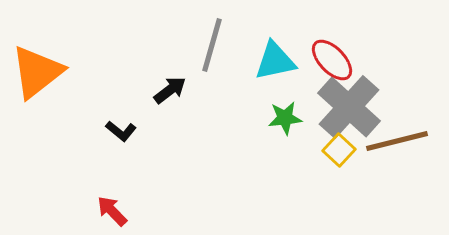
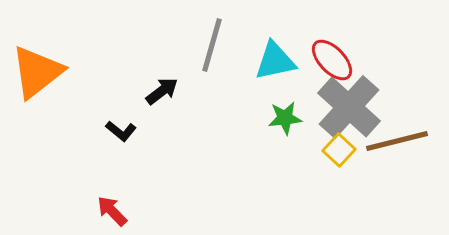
black arrow: moved 8 px left, 1 px down
